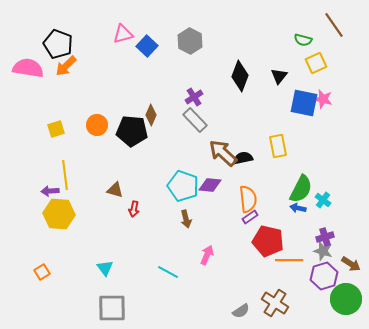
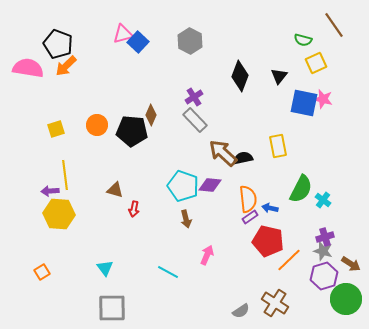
blue square at (147, 46): moved 9 px left, 4 px up
blue arrow at (298, 208): moved 28 px left
orange line at (289, 260): rotated 44 degrees counterclockwise
